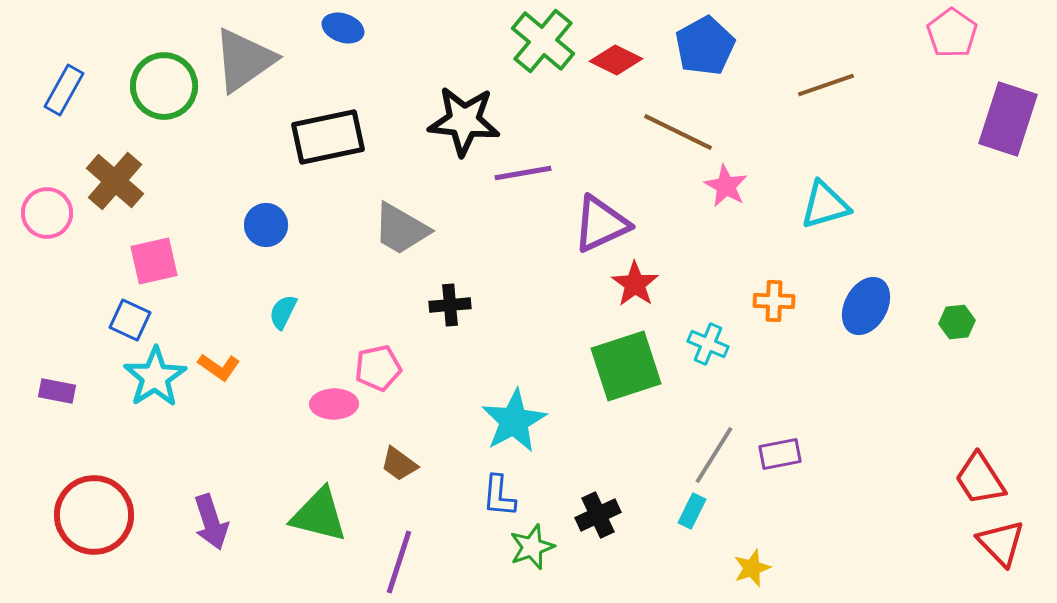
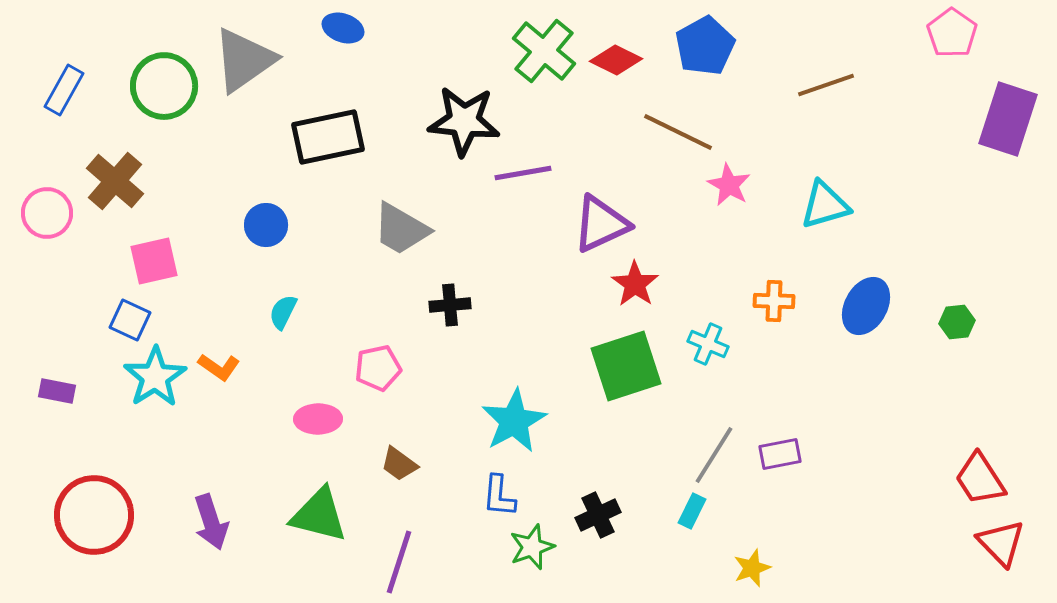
green cross at (543, 41): moved 1 px right, 10 px down
pink star at (726, 186): moved 3 px right, 1 px up
pink ellipse at (334, 404): moved 16 px left, 15 px down
